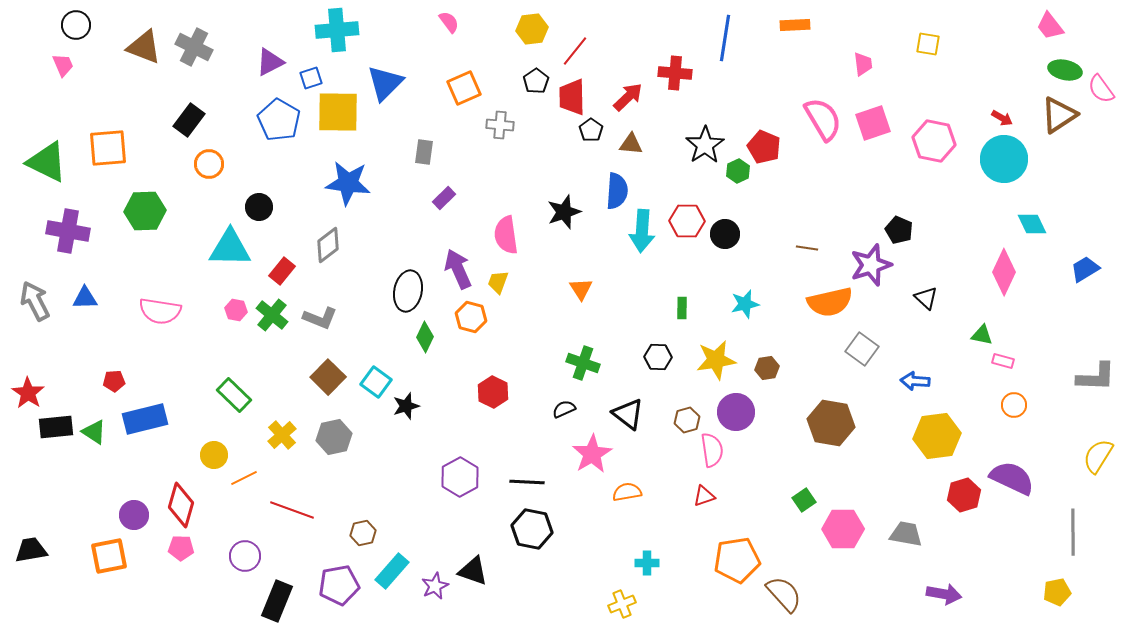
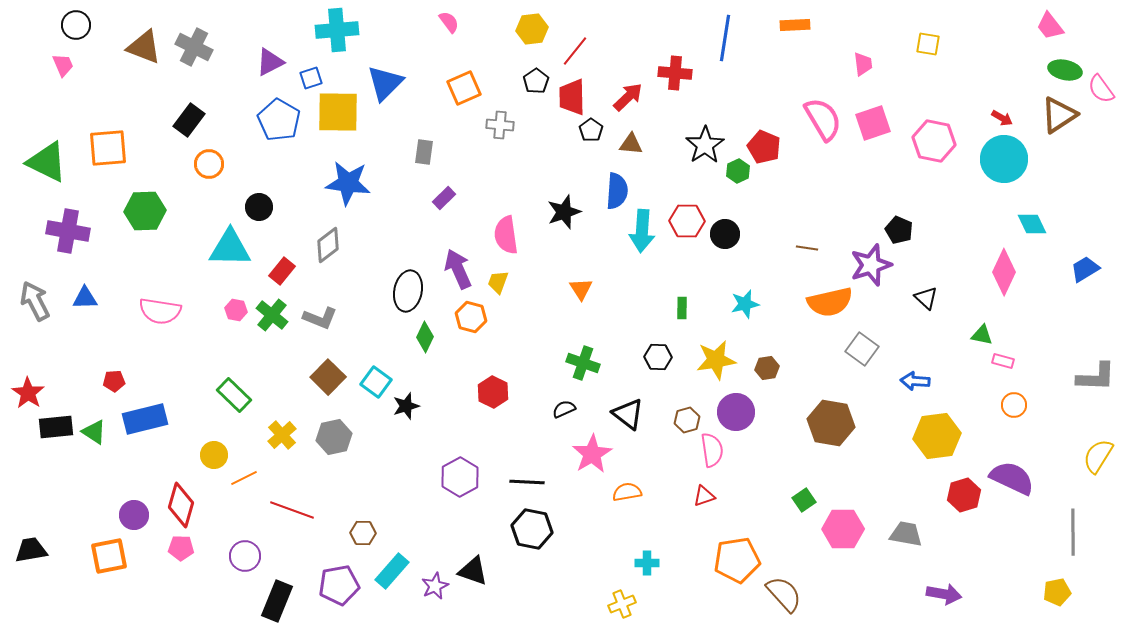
brown hexagon at (363, 533): rotated 15 degrees clockwise
